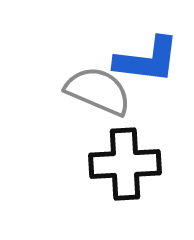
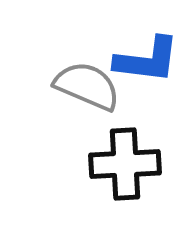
gray semicircle: moved 11 px left, 5 px up
